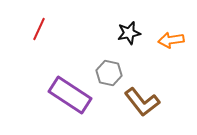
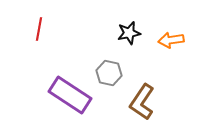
red line: rotated 15 degrees counterclockwise
brown L-shape: rotated 72 degrees clockwise
